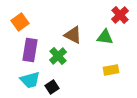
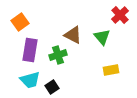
green triangle: moved 3 px left; rotated 42 degrees clockwise
green cross: moved 1 px up; rotated 24 degrees clockwise
